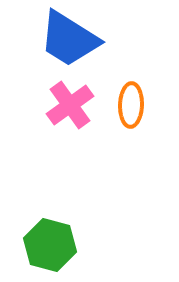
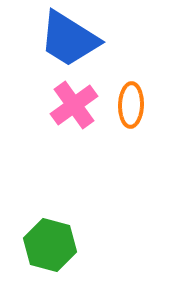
pink cross: moved 4 px right
